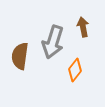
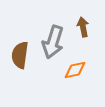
brown semicircle: moved 1 px up
orange diamond: rotated 40 degrees clockwise
